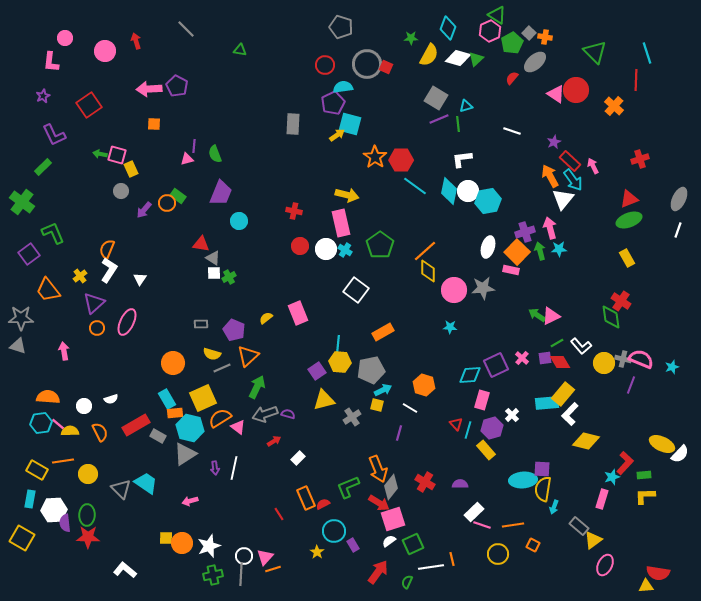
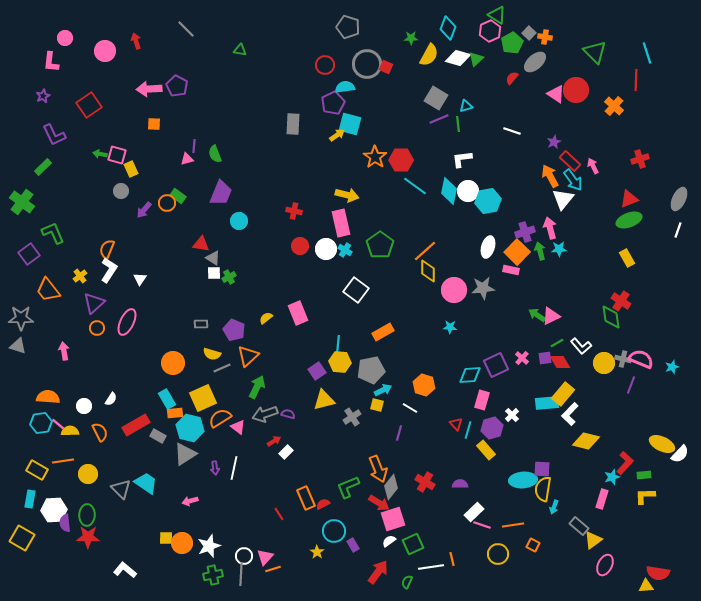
gray pentagon at (341, 27): moved 7 px right
cyan semicircle at (343, 87): moved 2 px right
white semicircle at (111, 399): rotated 40 degrees counterclockwise
white rectangle at (298, 458): moved 12 px left, 6 px up
